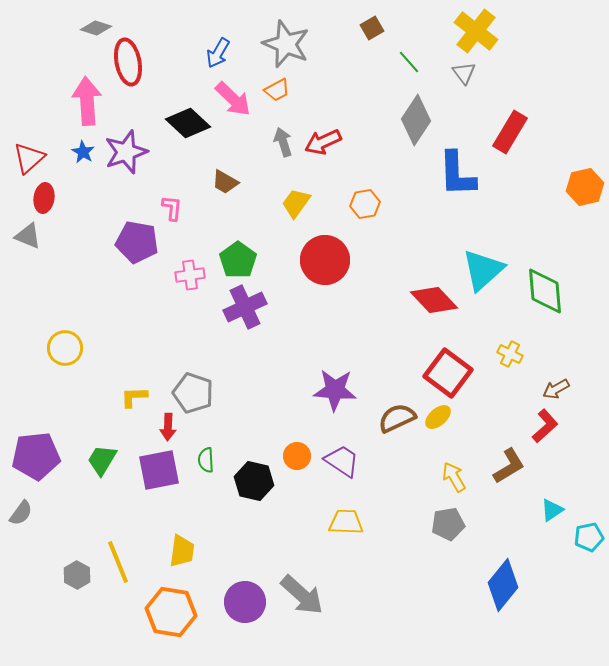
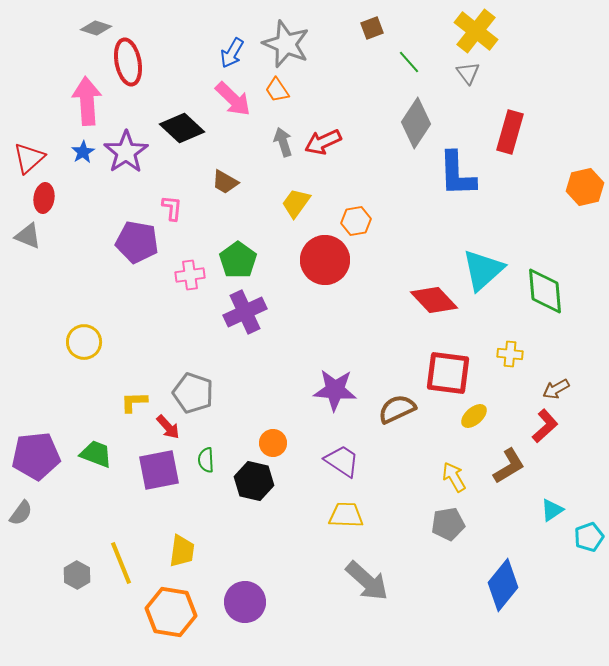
brown square at (372, 28): rotated 10 degrees clockwise
blue arrow at (218, 53): moved 14 px right
gray triangle at (464, 73): moved 4 px right
orange trapezoid at (277, 90): rotated 84 degrees clockwise
gray diamond at (416, 120): moved 3 px down
black diamond at (188, 123): moved 6 px left, 5 px down
red rectangle at (510, 132): rotated 15 degrees counterclockwise
blue star at (83, 152): rotated 10 degrees clockwise
purple star at (126, 152): rotated 15 degrees counterclockwise
orange hexagon at (365, 204): moved 9 px left, 17 px down
purple cross at (245, 307): moved 5 px down
yellow circle at (65, 348): moved 19 px right, 6 px up
yellow cross at (510, 354): rotated 20 degrees counterclockwise
red square at (448, 373): rotated 30 degrees counterclockwise
yellow L-shape at (134, 397): moved 5 px down
yellow ellipse at (438, 417): moved 36 px right, 1 px up
brown semicircle at (397, 418): moved 9 px up
red arrow at (168, 427): rotated 44 degrees counterclockwise
orange circle at (297, 456): moved 24 px left, 13 px up
green trapezoid at (102, 460): moved 6 px left, 6 px up; rotated 80 degrees clockwise
yellow trapezoid at (346, 522): moved 7 px up
cyan pentagon at (589, 537): rotated 8 degrees counterclockwise
yellow line at (118, 562): moved 3 px right, 1 px down
gray arrow at (302, 595): moved 65 px right, 14 px up
